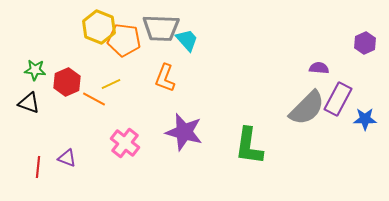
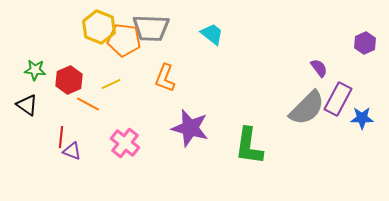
gray trapezoid: moved 10 px left
cyan trapezoid: moved 25 px right, 6 px up; rotated 10 degrees counterclockwise
purple semicircle: rotated 48 degrees clockwise
red hexagon: moved 2 px right, 2 px up
orange line: moved 6 px left, 5 px down
black triangle: moved 2 px left, 2 px down; rotated 15 degrees clockwise
blue star: moved 3 px left, 1 px up
purple star: moved 6 px right, 4 px up
purple triangle: moved 5 px right, 7 px up
red line: moved 23 px right, 30 px up
